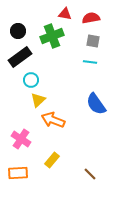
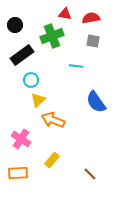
black circle: moved 3 px left, 6 px up
black rectangle: moved 2 px right, 2 px up
cyan line: moved 14 px left, 4 px down
blue semicircle: moved 2 px up
